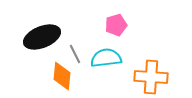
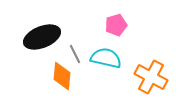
cyan semicircle: rotated 20 degrees clockwise
orange cross: rotated 24 degrees clockwise
